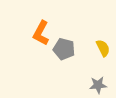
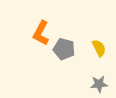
yellow semicircle: moved 4 px left
gray star: moved 1 px right, 1 px up
